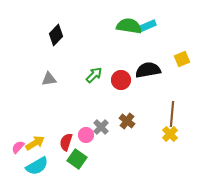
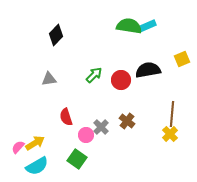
red semicircle: moved 25 px up; rotated 36 degrees counterclockwise
